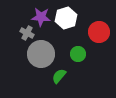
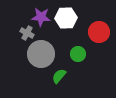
white hexagon: rotated 15 degrees clockwise
